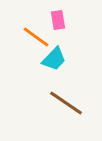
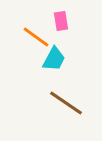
pink rectangle: moved 3 px right, 1 px down
cyan trapezoid: rotated 16 degrees counterclockwise
